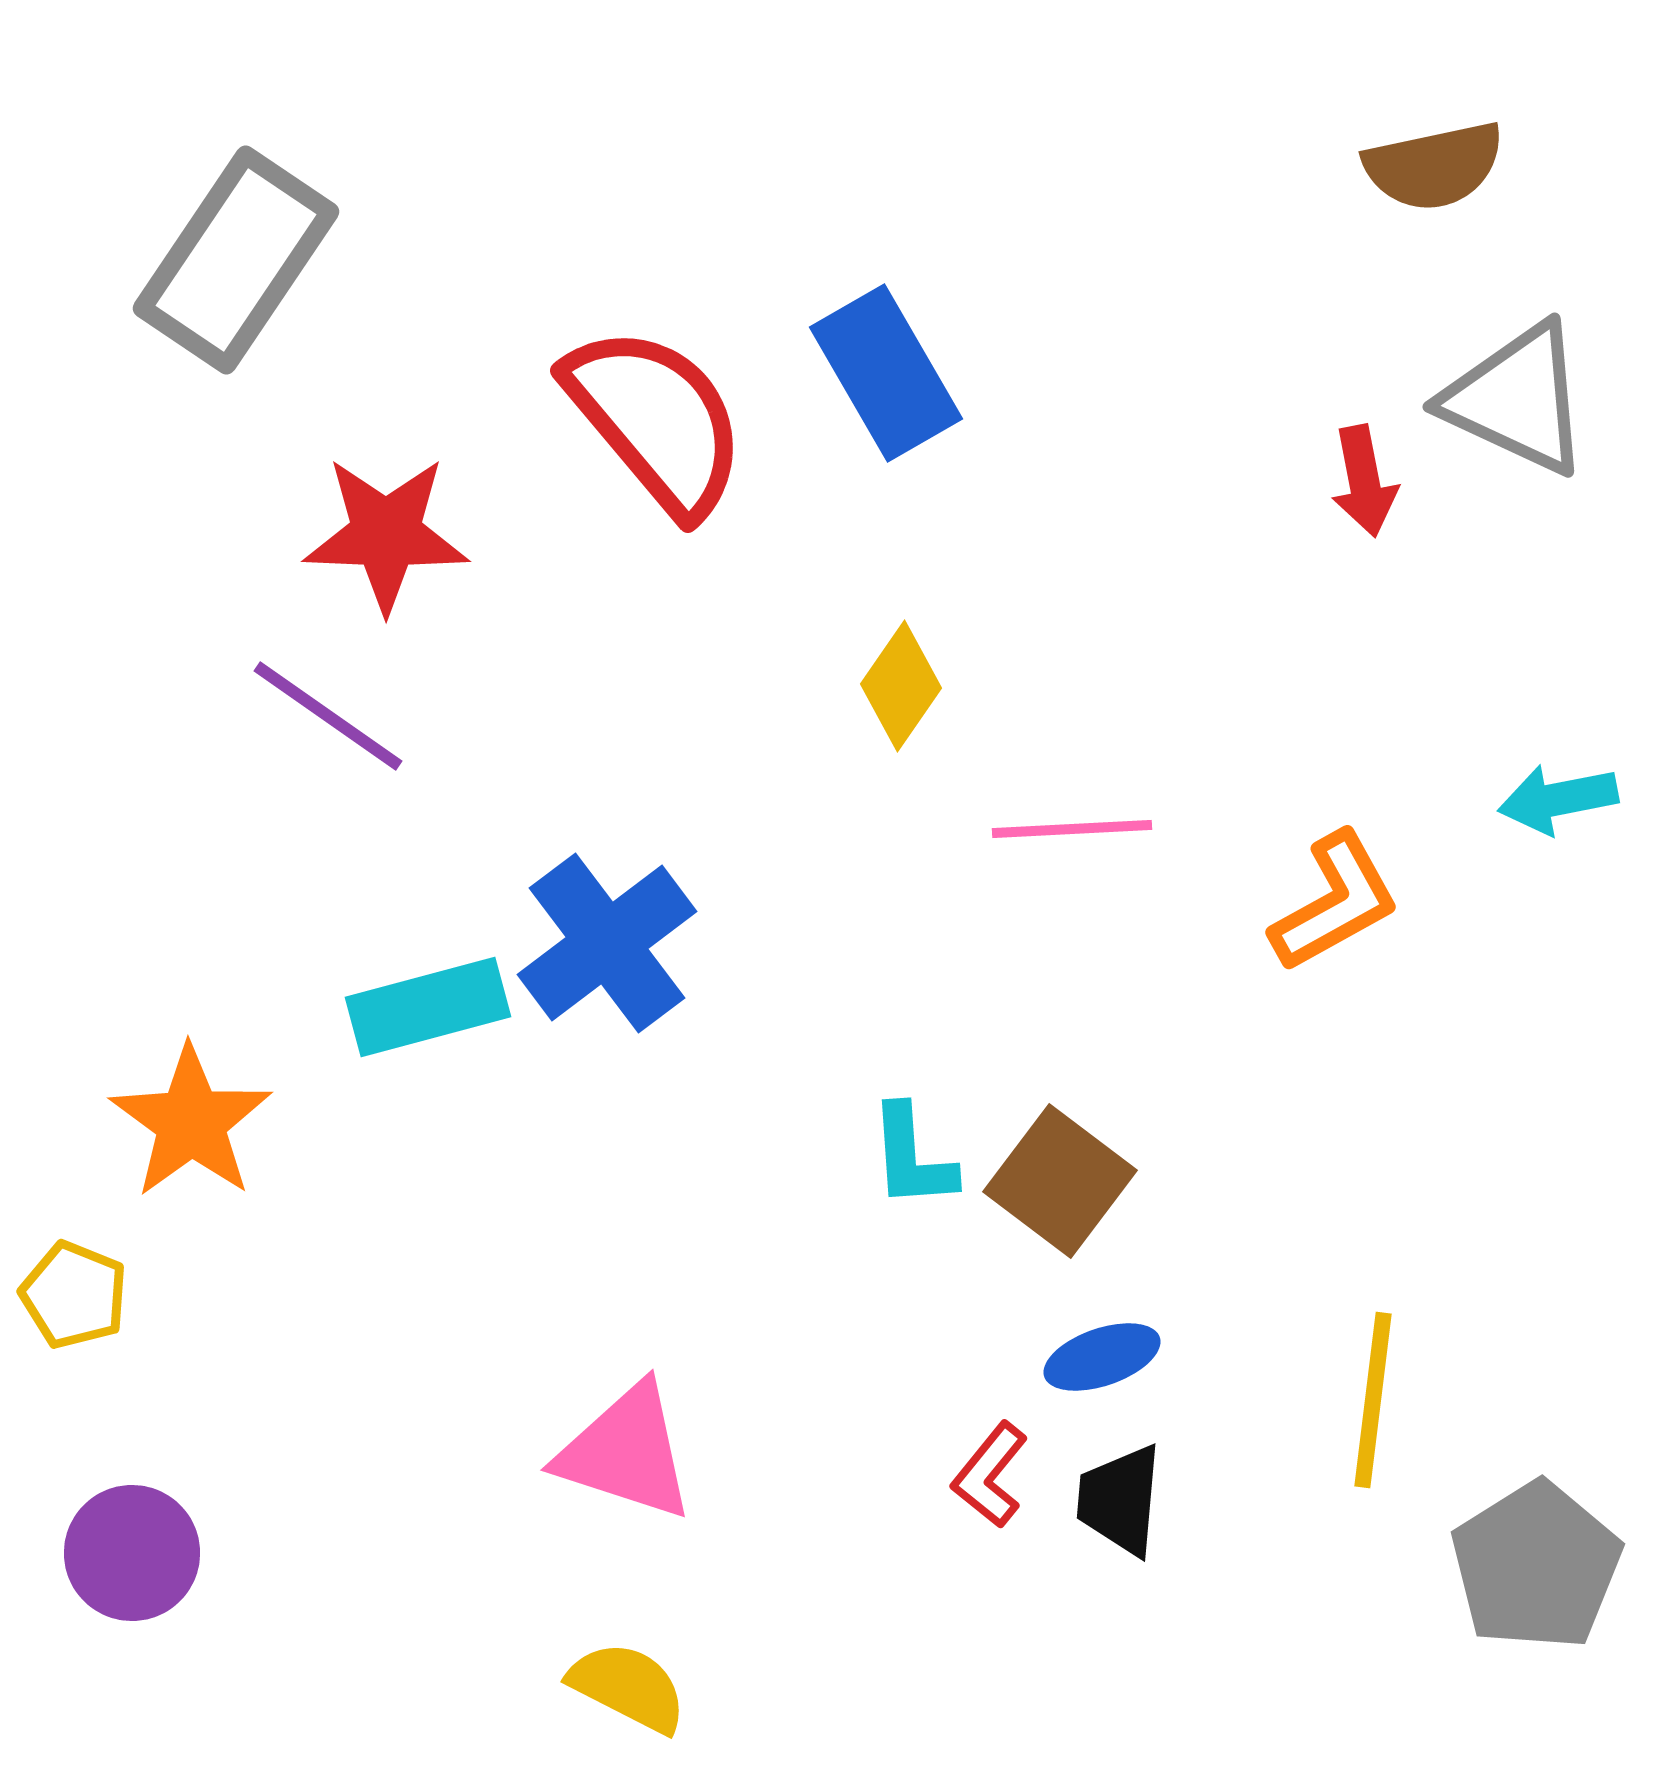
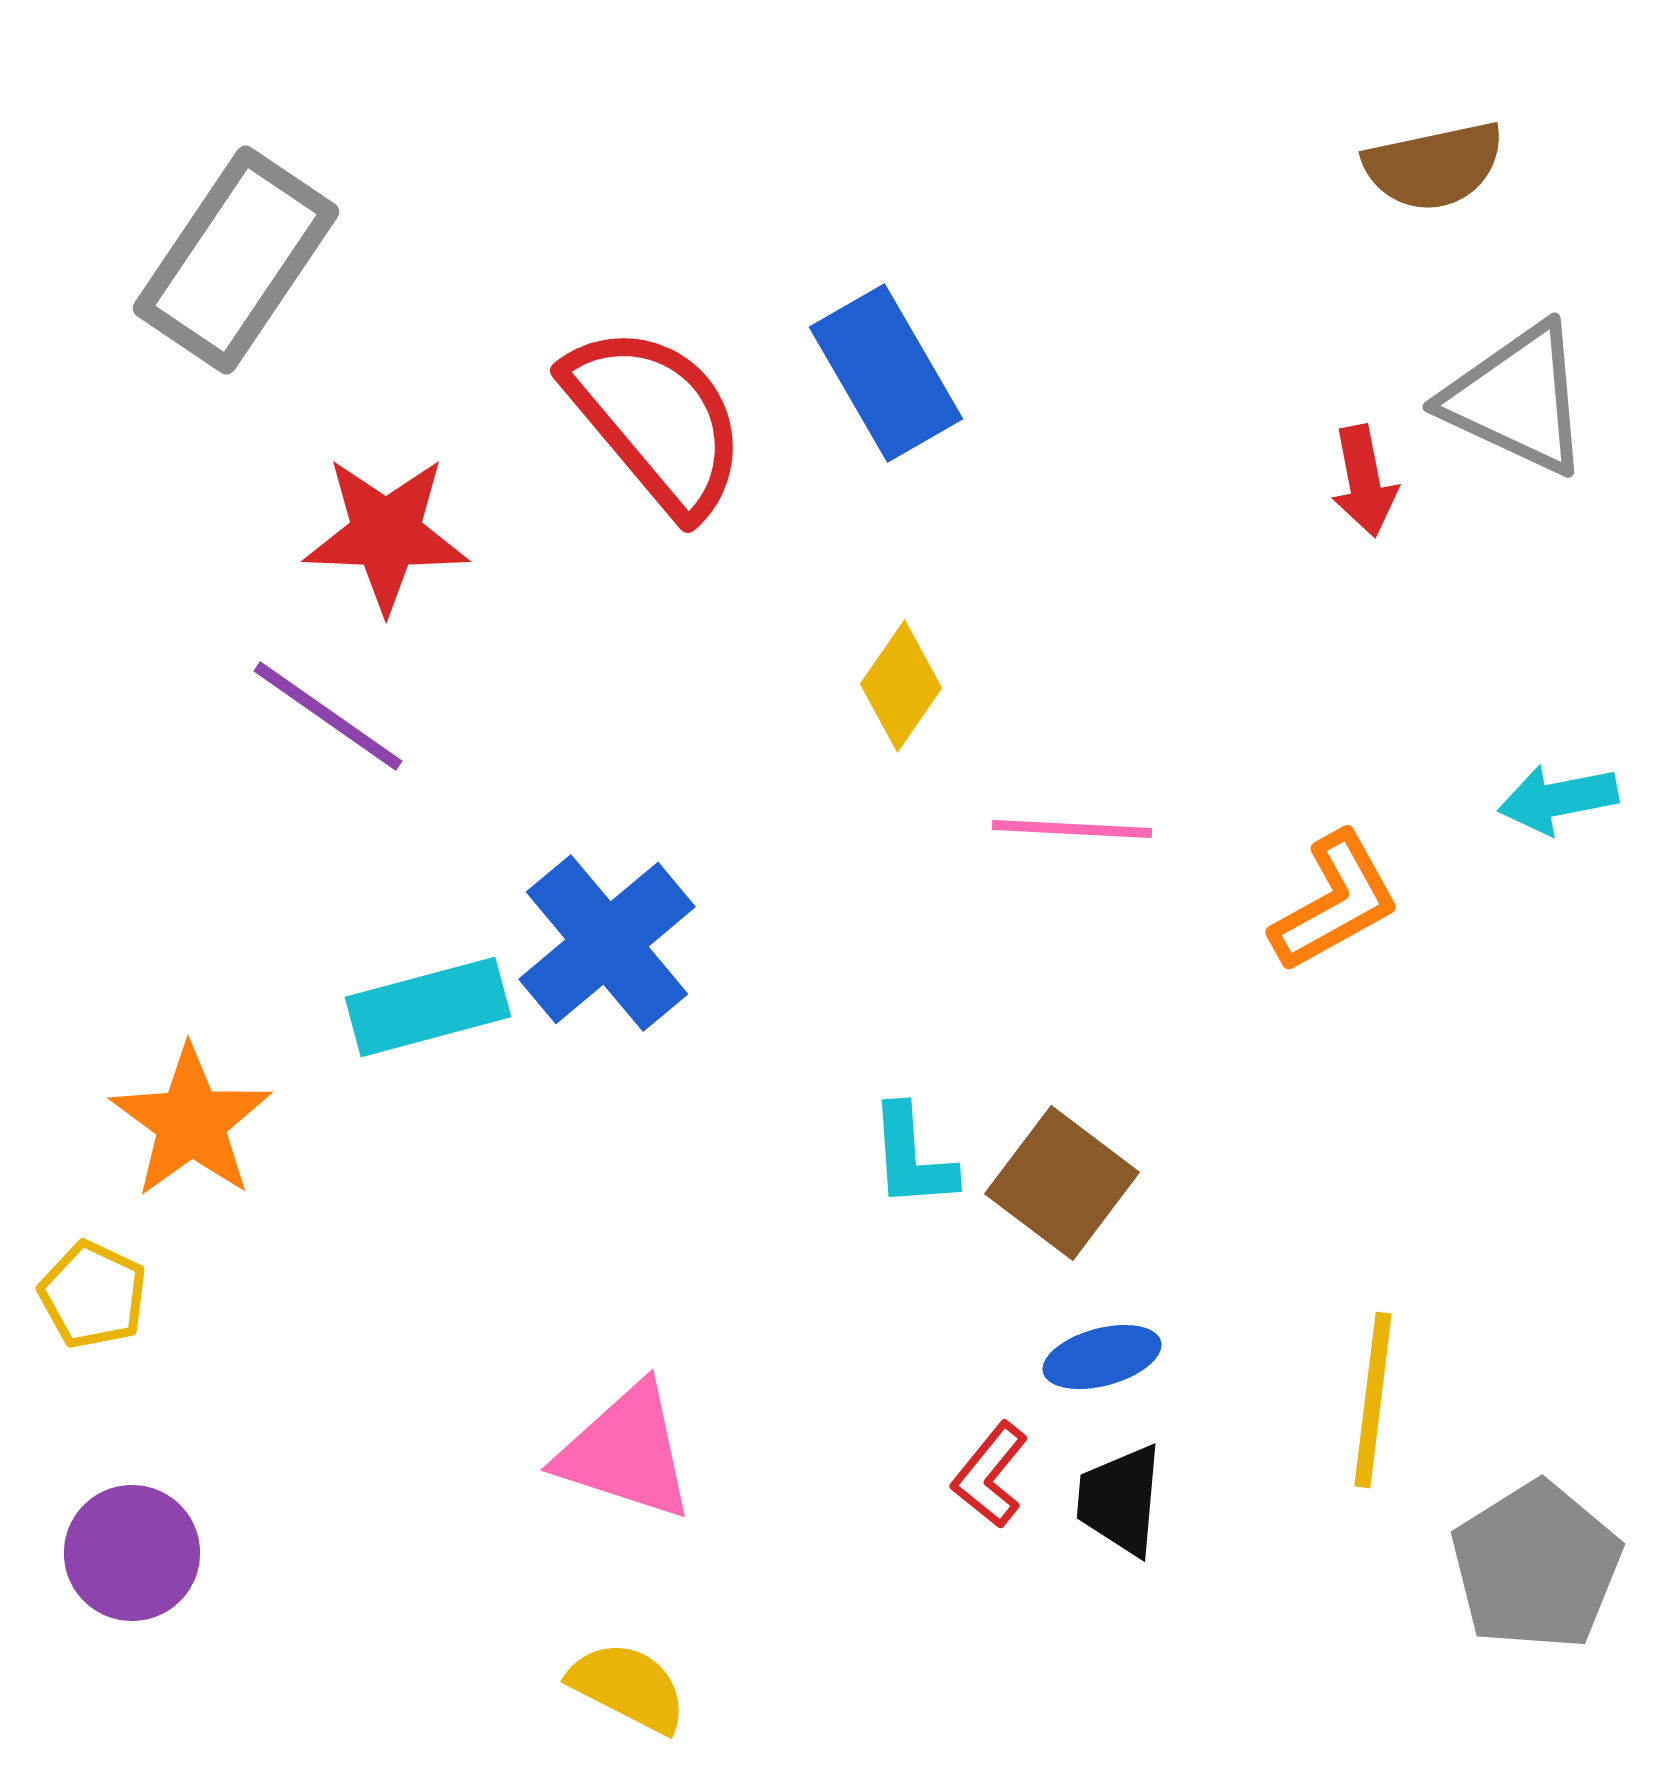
pink line: rotated 6 degrees clockwise
blue cross: rotated 3 degrees counterclockwise
brown square: moved 2 px right, 2 px down
yellow pentagon: moved 19 px right; rotated 3 degrees clockwise
blue ellipse: rotated 4 degrees clockwise
